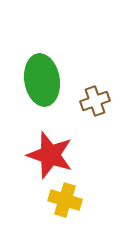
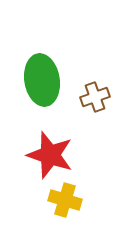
brown cross: moved 4 px up
